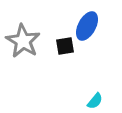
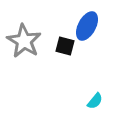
gray star: moved 1 px right
black square: rotated 24 degrees clockwise
